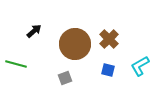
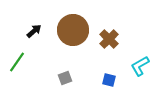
brown circle: moved 2 px left, 14 px up
green line: moved 1 px right, 2 px up; rotated 70 degrees counterclockwise
blue square: moved 1 px right, 10 px down
